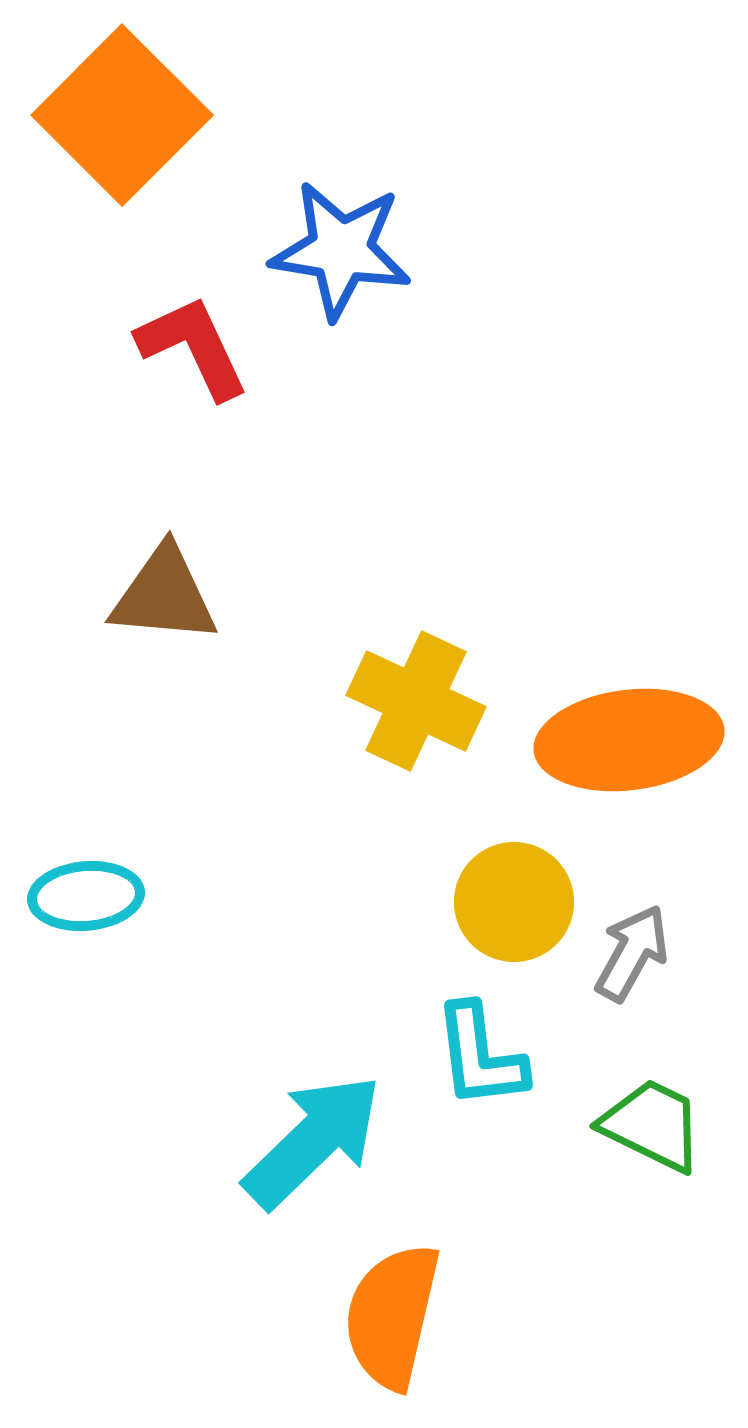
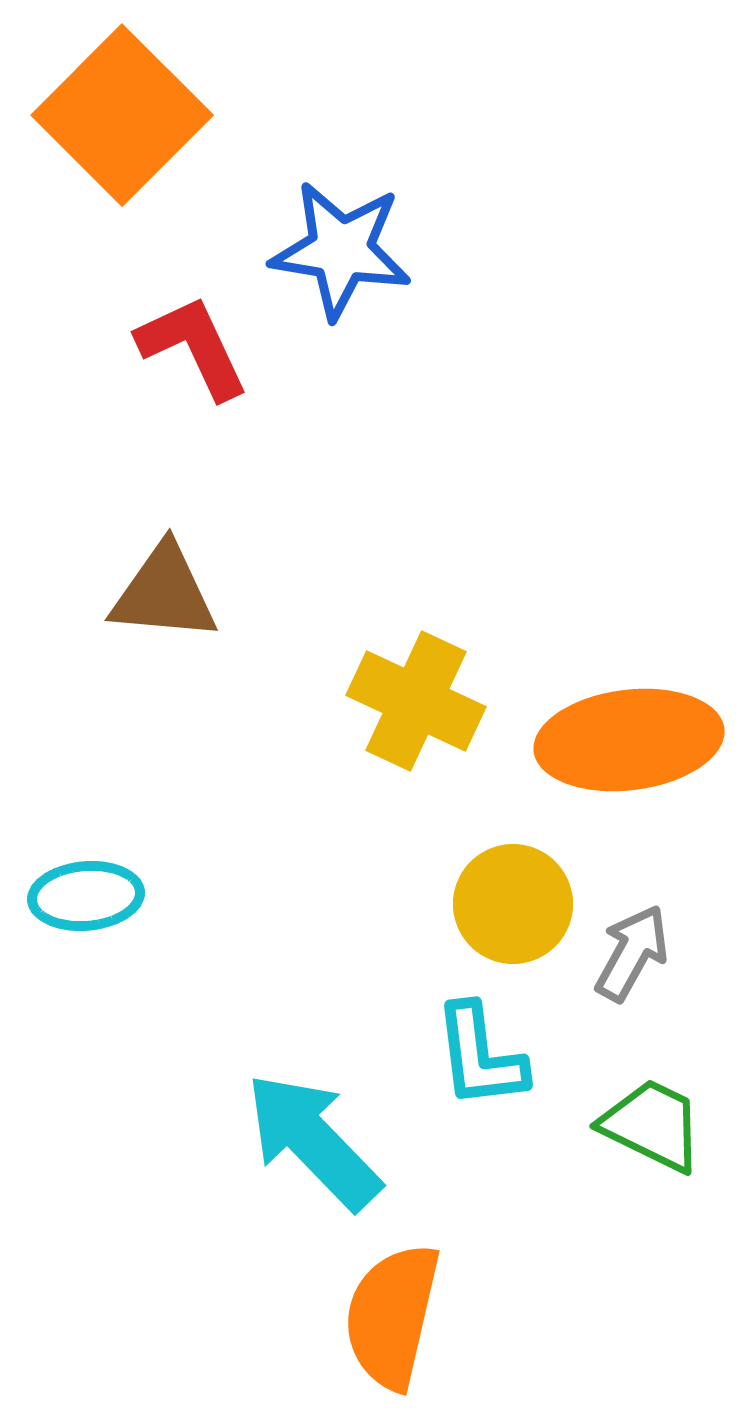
brown triangle: moved 2 px up
yellow circle: moved 1 px left, 2 px down
cyan arrow: rotated 90 degrees counterclockwise
